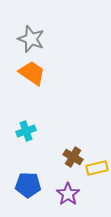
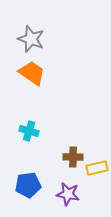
cyan cross: moved 3 px right; rotated 36 degrees clockwise
brown cross: rotated 30 degrees counterclockwise
blue pentagon: rotated 10 degrees counterclockwise
purple star: rotated 25 degrees counterclockwise
